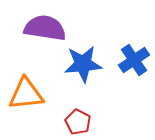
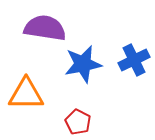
blue cross: rotated 8 degrees clockwise
blue star: rotated 6 degrees counterclockwise
orange triangle: rotated 6 degrees clockwise
